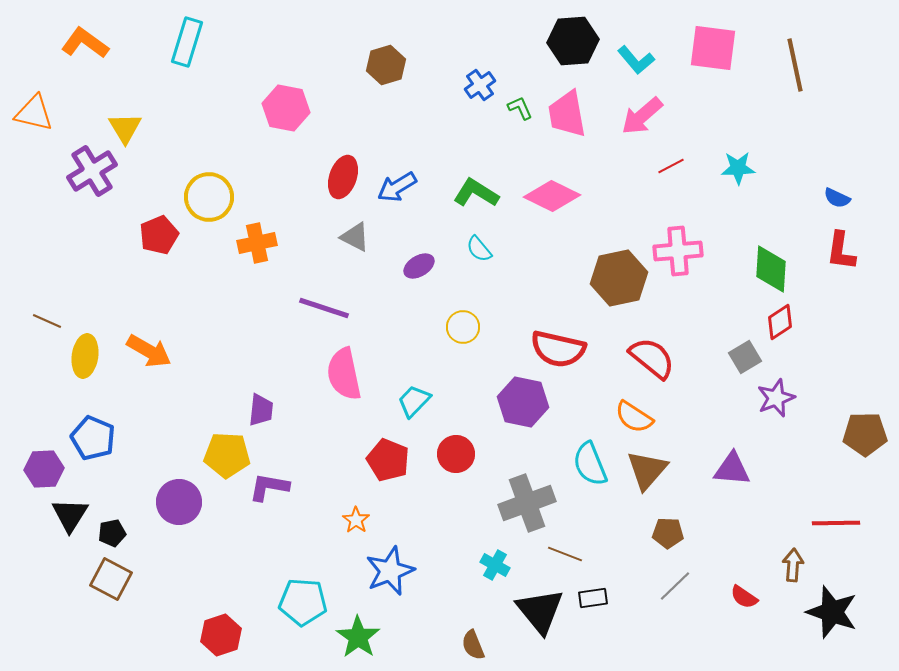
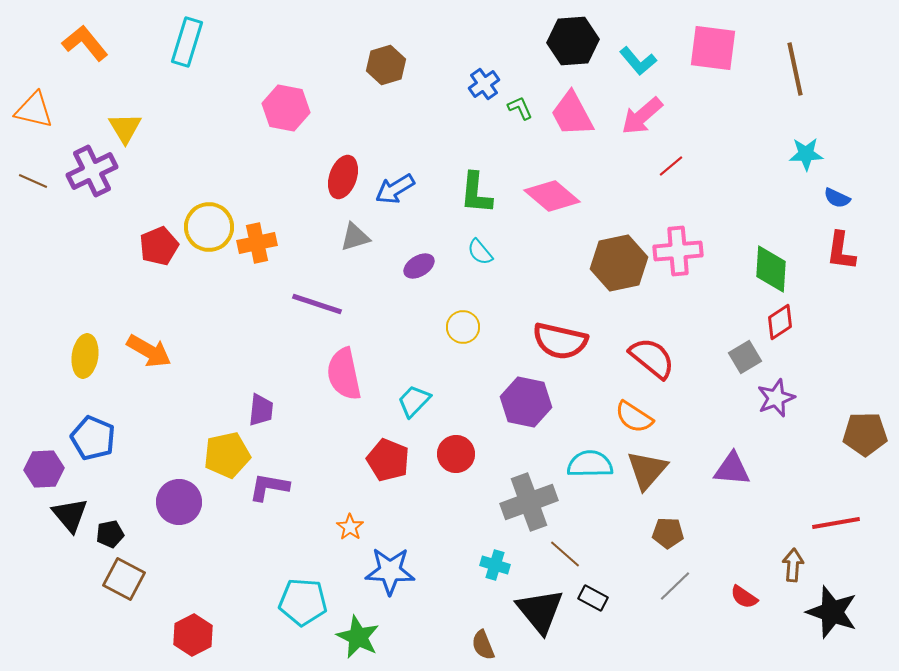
orange L-shape at (85, 43): rotated 15 degrees clockwise
cyan L-shape at (636, 60): moved 2 px right, 1 px down
brown line at (795, 65): moved 4 px down
blue cross at (480, 85): moved 4 px right, 1 px up
orange triangle at (34, 113): moved 3 px up
pink trapezoid at (567, 114): moved 5 px right; rotated 18 degrees counterclockwise
red line at (671, 166): rotated 12 degrees counterclockwise
cyan star at (738, 168): moved 68 px right, 14 px up
purple cross at (92, 171): rotated 6 degrees clockwise
blue arrow at (397, 187): moved 2 px left, 2 px down
green L-shape at (476, 193): rotated 117 degrees counterclockwise
pink diamond at (552, 196): rotated 14 degrees clockwise
yellow circle at (209, 197): moved 30 px down
red pentagon at (159, 235): moved 11 px down
gray triangle at (355, 237): rotated 44 degrees counterclockwise
cyan semicircle at (479, 249): moved 1 px right, 3 px down
brown hexagon at (619, 278): moved 15 px up
purple line at (324, 308): moved 7 px left, 4 px up
brown line at (47, 321): moved 14 px left, 140 px up
red semicircle at (558, 349): moved 2 px right, 8 px up
purple hexagon at (523, 402): moved 3 px right
yellow pentagon at (227, 455): rotated 15 degrees counterclockwise
cyan semicircle at (590, 464): rotated 111 degrees clockwise
gray cross at (527, 503): moved 2 px right, 1 px up
black triangle at (70, 515): rotated 12 degrees counterclockwise
orange star at (356, 520): moved 6 px left, 7 px down
red line at (836, 523): rotated 9 degrees counterclockwise
black pentagon at (112, 533): moved 2 px left, 1 px down
brown line at (565, 554): rotated 20 degrees clockwise
cyan cross at (495, 565): rotated 12 degrees counterclockwise
blue star at (390, 571): rotated 24 degrees clockwise
brown square at (111, 579): moved 13 px right
black rectangle at (593, 598): rotated 36 degrees clockwise
red hexagon at (221, 635): moved 28 px left; rotated 9 degrees counterclockwise
green star at (358, 637): rotated 9 degrees counterclockwise
brown semicircle at (473, 645): moved 10 px right
